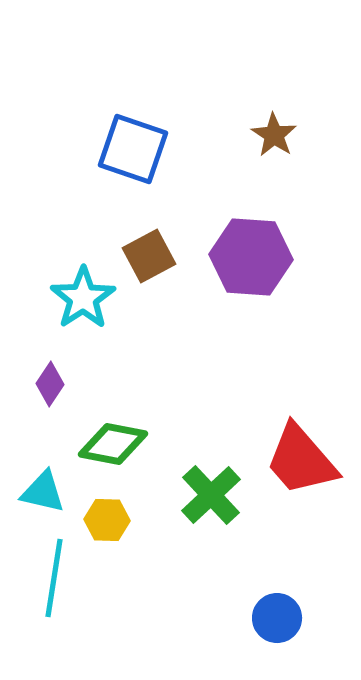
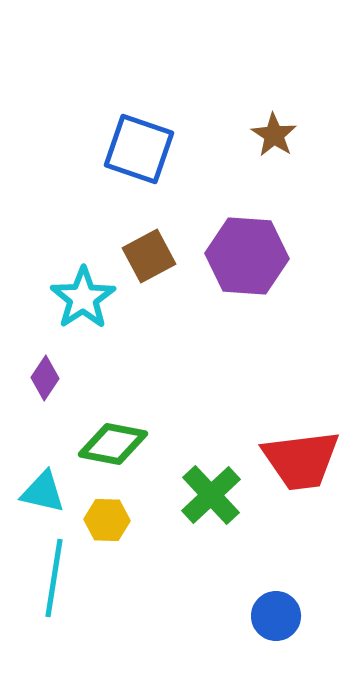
blue square: moved 6 px right
purple hexagon: moved 4 px left, 1 px up
purple diamond: moved 5 px left, 6 px up
red trapezoid: rotated 56 degrees counterclockwise
blue circle: moved 1 px left, 2 px up
